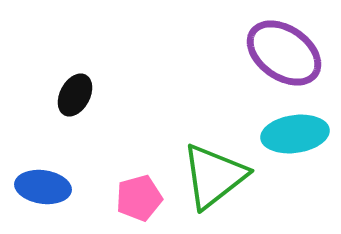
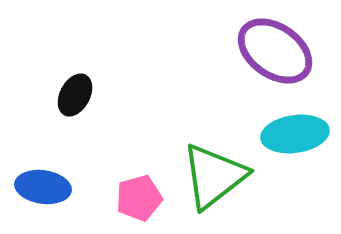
purple ellipse: moved 9 px left, 2 px up
